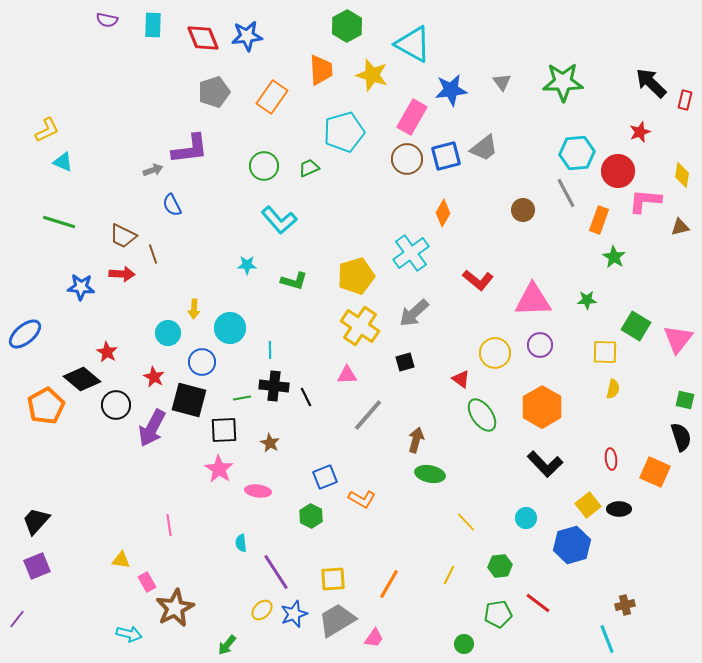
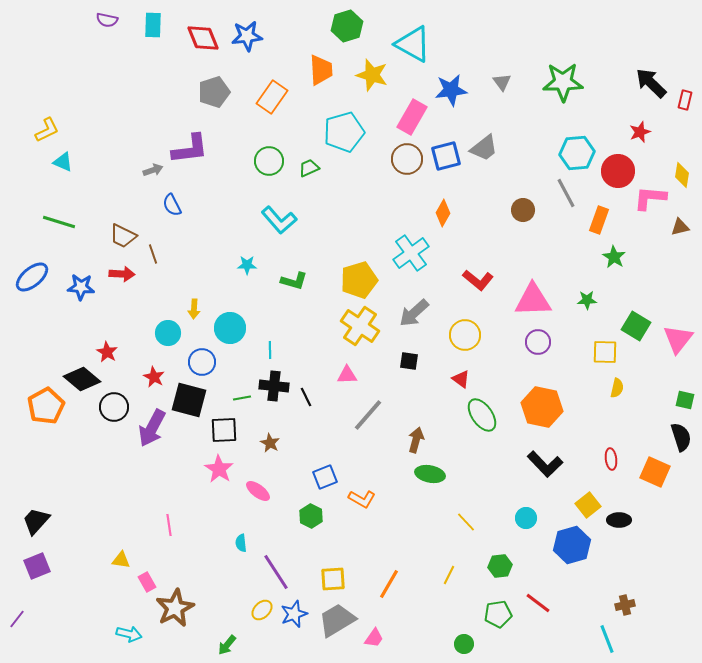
green hexagon at (347, 26): rotated 12 degrees clockwise
green circle at (264, 166): moved 5 px right, 5 px up
pink L-shape at (645, 201): moved 5 px right, 3 px up
yellow pentagon at (356, 276): moved 3 px right, 4 px down
blue ellipse at (25, 334): moved 7 px right, 57 px up
purple circle at (540, 345): moved 2 px left, 3 px up
yellow circle at (495, 353): moved 30 px left, 18 px up
black square at (405, 362): moved 4 px right, 1 px up; rotated 24 degrees clockwise
yellow semicircle at (613, 389): moved 4 px right, 1 px up
black circle at (116, 405): moved 2 px left, 2 px down
orange hexagon at (542, 407): rotated 18 degrees counterclockwise
pink ellipse at (258, 491): rotated 30 degrees clockwise
black ellipse at (619, 509): moved 11 px down
